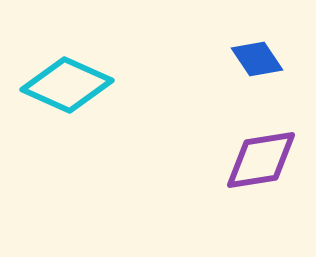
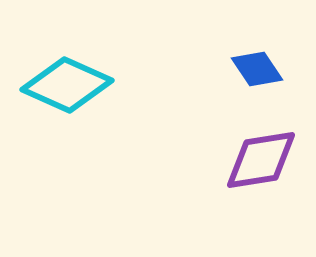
blue diamond: moved 10 px down
